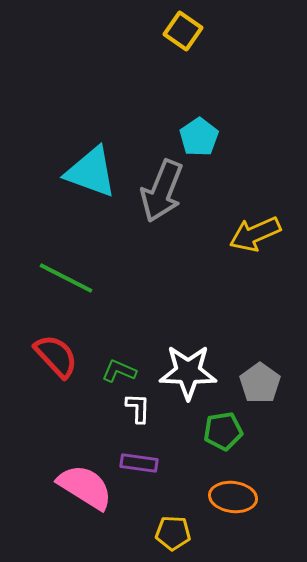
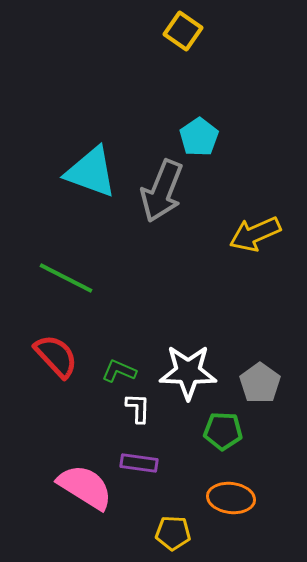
green pentagon: rotated 12 degrees clockwise
orange ellipse: moved 2 px left, 1 px down
